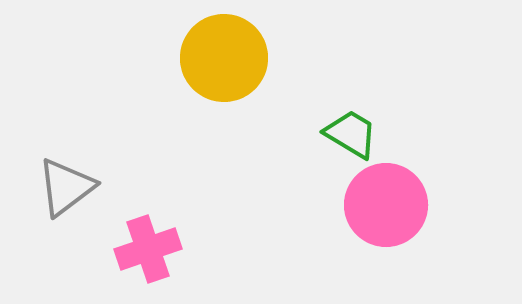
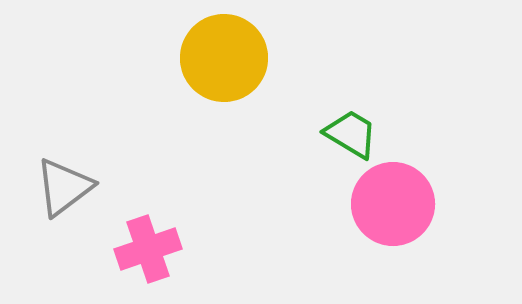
gray triangle: moved 2 px left
pink circle: moved 7 px right, 1 px up
